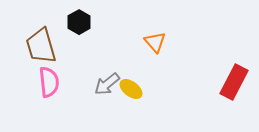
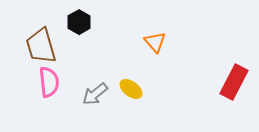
gray arrow: moved 12 px left, 10 px down
